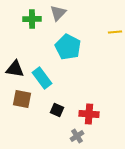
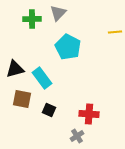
black triangle: rotated 24 degrees counterclockwise
black square: moved 8 px left
